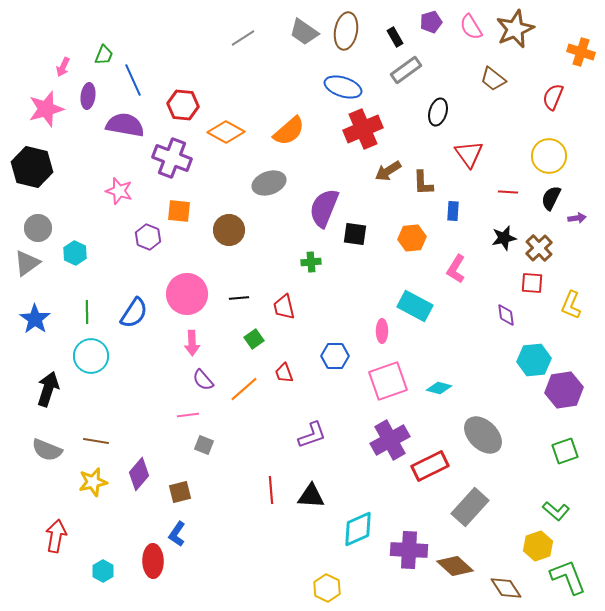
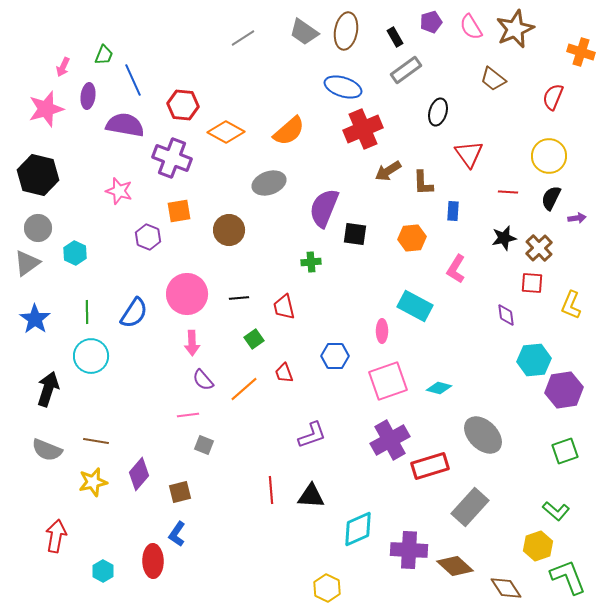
black hexagon at (32, 167): moved 6 px right, 8 px down
orange square at (179, 211): rotated 15 degrees counterclockwise
red rectangle at (430, 466): rotated 9 degrees clockwise
